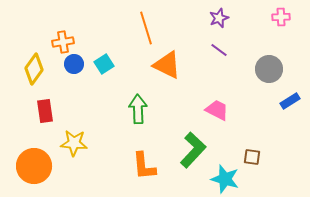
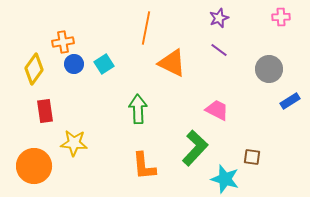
orange line: rotated 28 degrees clockwise
orange triangle: moved 5 px right, 2 px up
green L-shape: moved 2 px right, 2 px up
